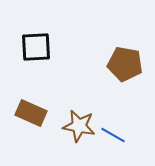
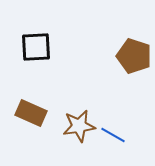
brown pentagon: moved 9 px right, 8 px up; rotated 8 degrees clockwise
brown star: rotated 20 degrees counterclockwise
